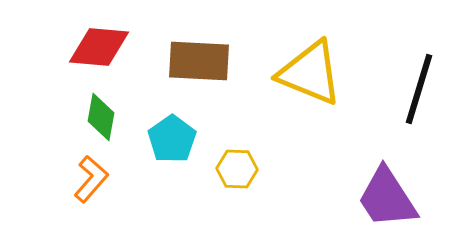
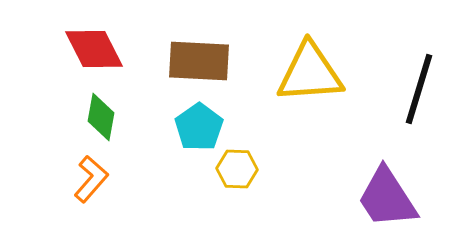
red diamond: moved 5 px left, 2 px down; rotated 58 degrees clockwise
yellow triangle: rotated 26 degrees counterclockwise
cyan pentagon: moved 27 px right, 12 px up
